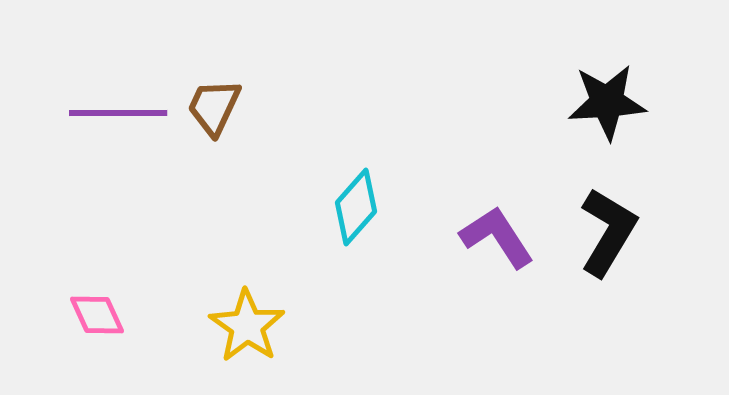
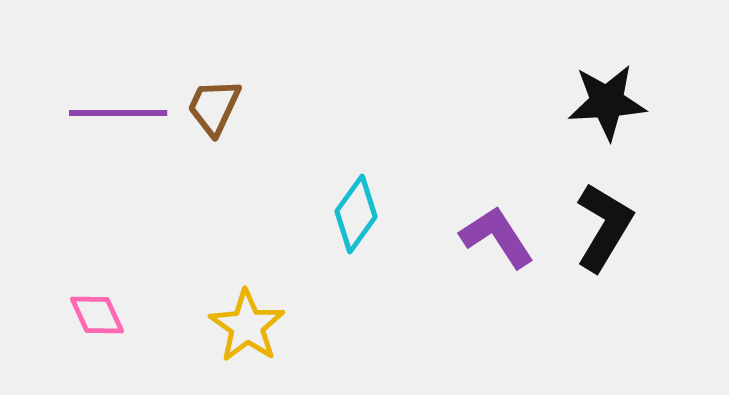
cyan diamond: moved 7 px down; rotated 6 degrees counterclockwise
black L-shape: moved 4 px left, 5 px up
